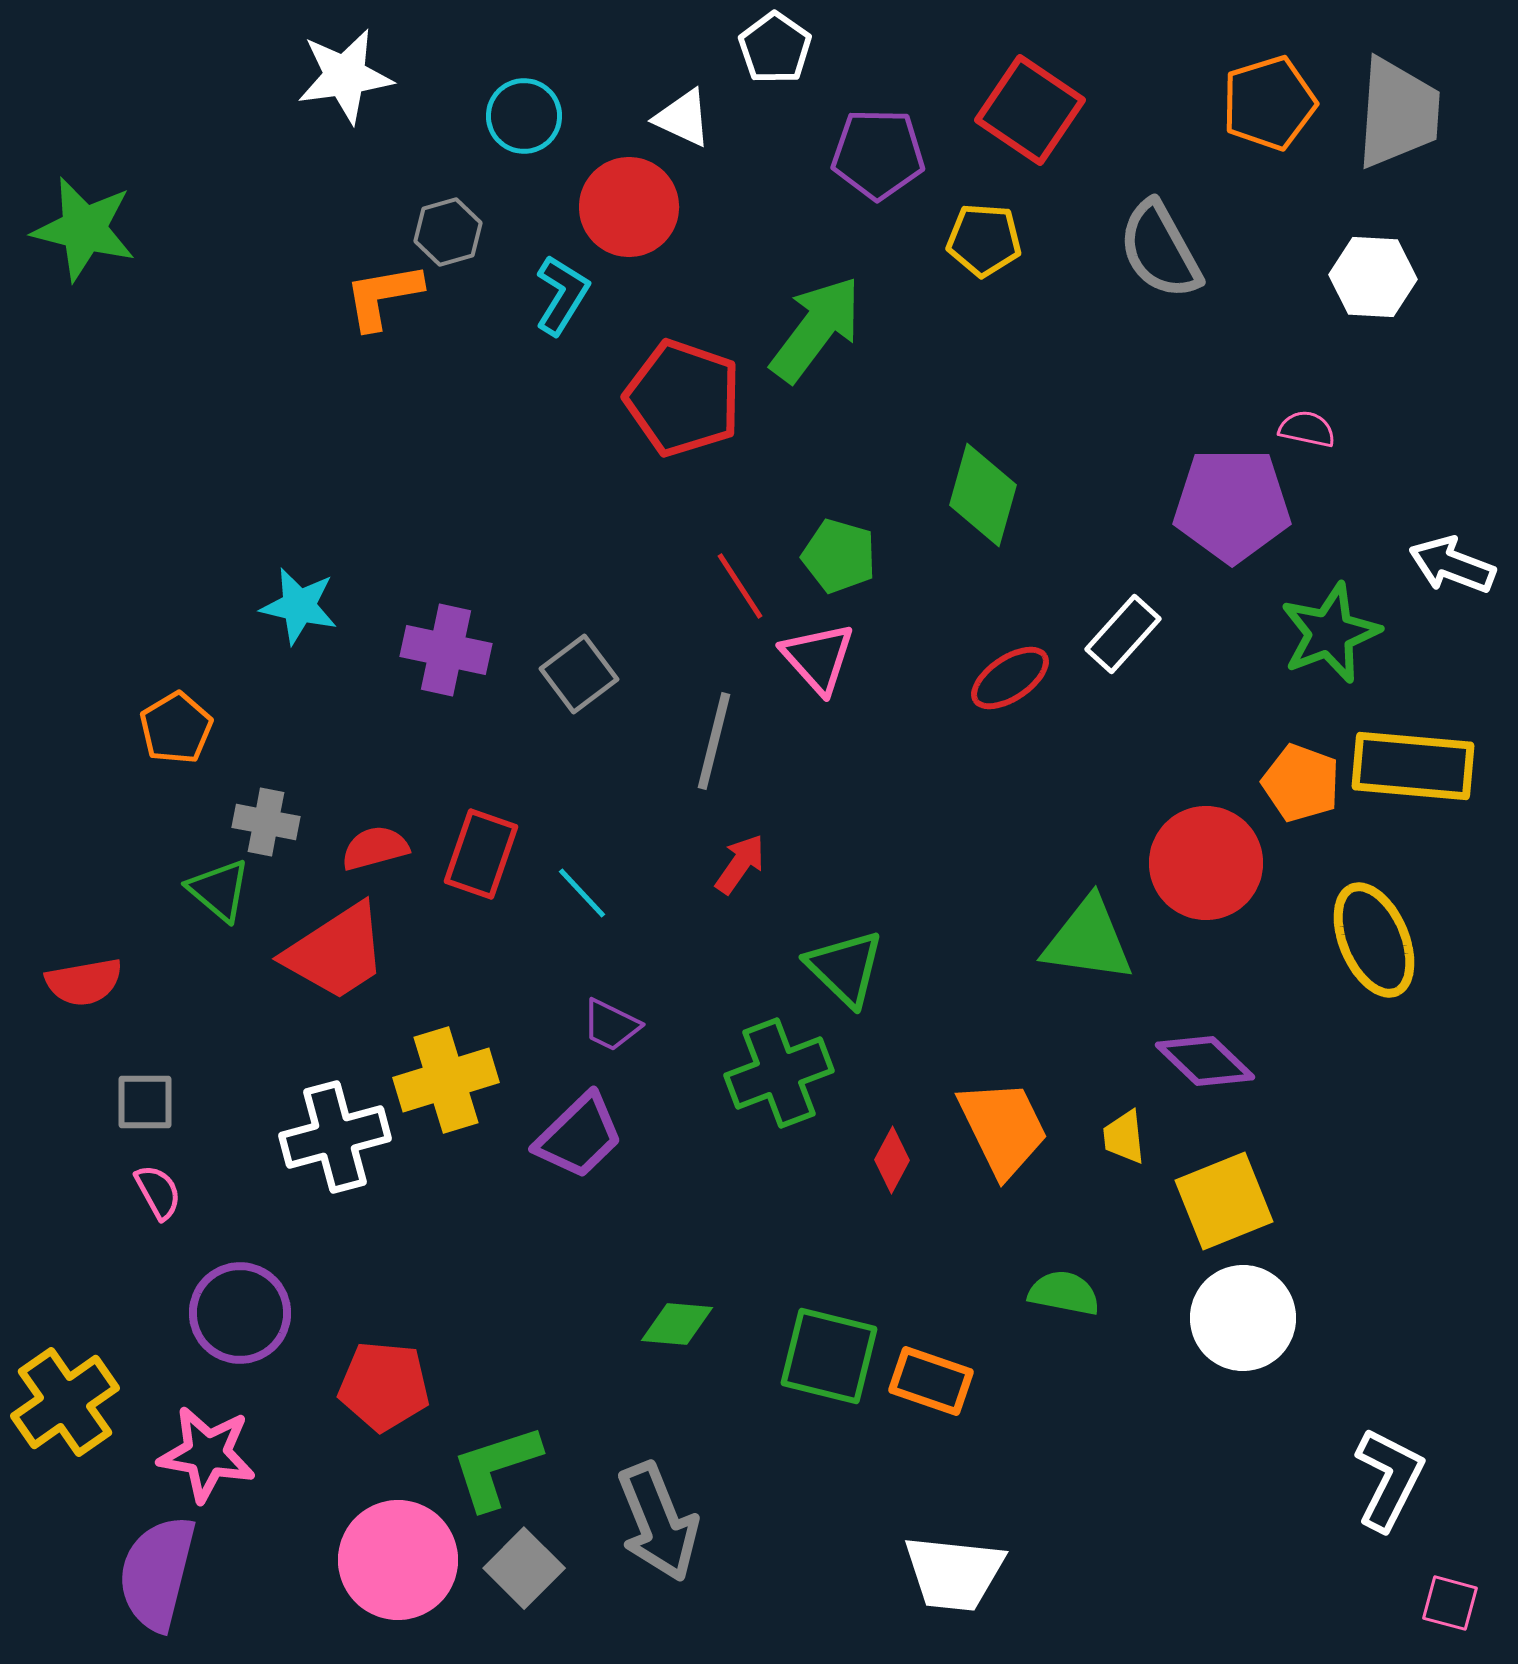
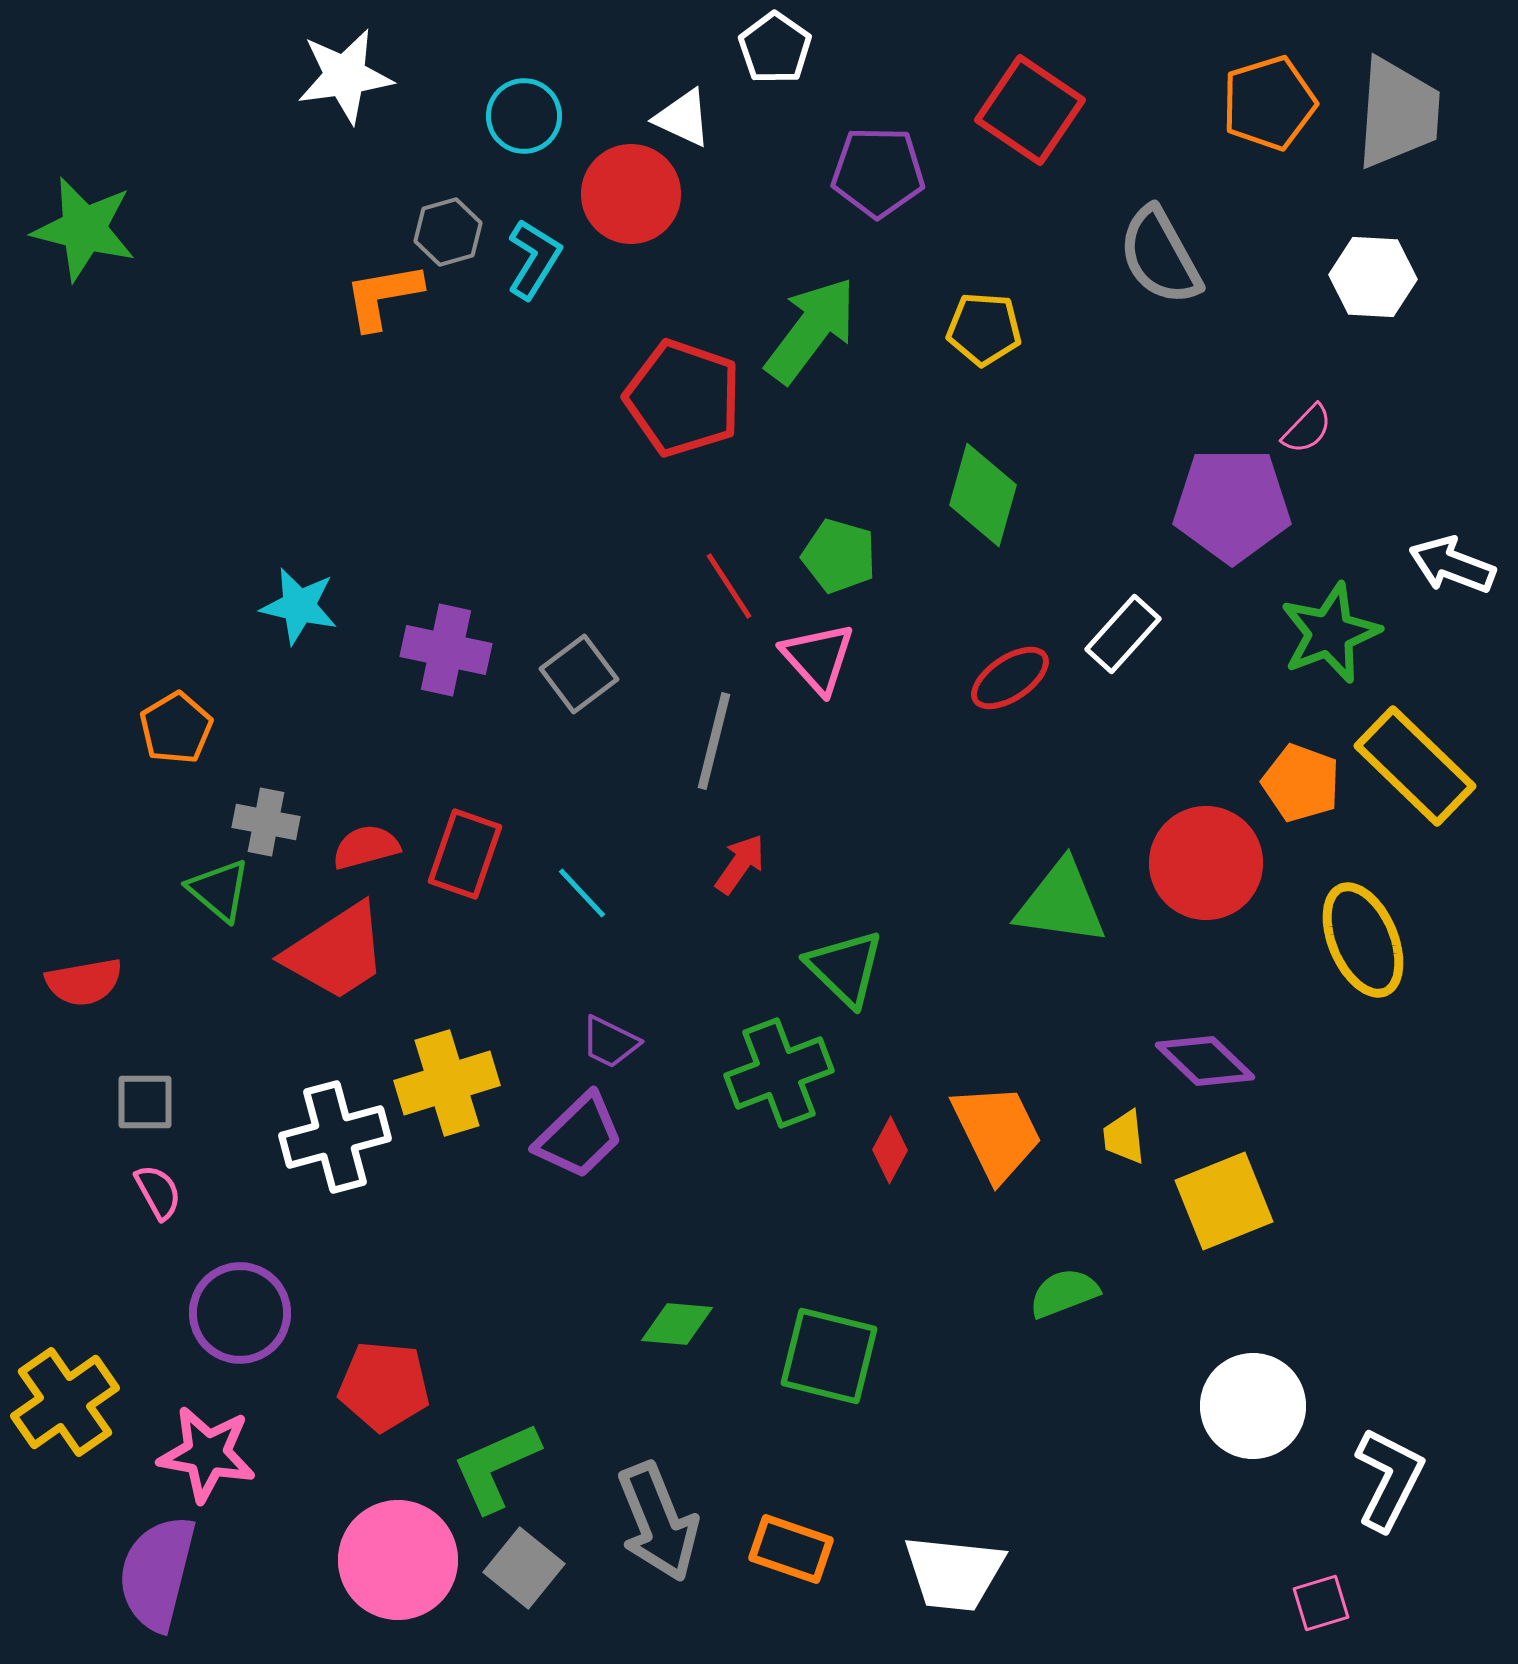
purple pentagon at (878, 154): moved 18 px down
red circle at (629, 207): moved 2 px right, 13 px up
yellow pentagon at (984, 240): moved 89 px down
gray semicircle at (1160, 250): moved 6 px down
cyan L-shape at (562, 295): moved 28 px left, 36 px up
green arrow at (816, 329): moved 5 px left, 1 px down
pink semicircle at (1307, 429): rotated 122 degrees clockwise
red line at (740, 586): moved 11 px left
yellow rectangle at (1413, 766): moved 2 px right; rotated 39 degrees clockwise
red semicircle at (375, 848): moved 9 px left, 1 px up
red rectangle at (481, 854): moved 16 px left
green triangle at (1088, 940): moved 27 px left, 37 px up
yellow ellipse at (1374, 940): moved 11 px left
purple trapezoid at (611, 1025): moved 1 px left, 17 px down
yellow cross at (446, 1080): moved 1 px right, 3 px down
orange trapezoid at (1003, 1128): moved 6 px left, 4 px down
red diamond at (892, 1160): moved 2 px left, 10 px up
green semicircle at (1064, 1293): rotated 32 degrees counterclockwise
white circle at (1243, 1318): moved 10 px right, 88 px down
orange rectangle at (931, 1381): moved 140 px left, 168 px down
green L-shape at (496, 1467): rotated 6 degrees counterclockwise
gray square at (524, 1568): rotated 6 degrees counterclockwise
pink square at (1450, 1603): moved 129 px left; rotated 32 degrees counterclockwise
